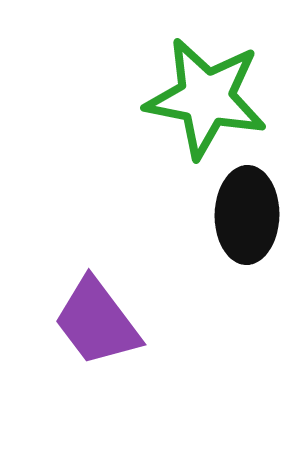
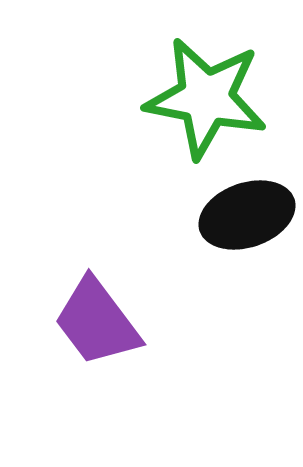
black ellipse: rotated 70 degrees clockwise
